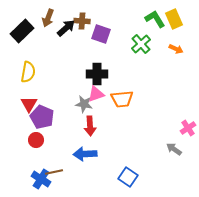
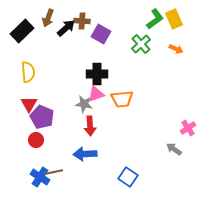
green L-shape: rotated 85 degrees clockwise
purple square: rotated 12 degrees clockwise
yellow semicircle: rotated 15 degrees counterclockwise
blue cross: moved 1 px left, 2 px up
